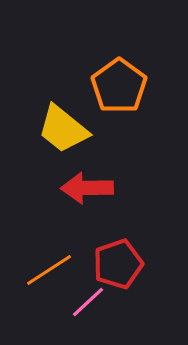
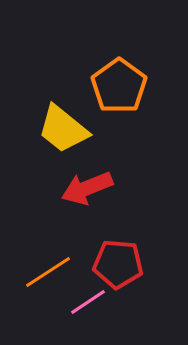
red arrow: rotated 21 degrees counterclockwise
red pentagon: rotated 24 degrees clockwise
orange line: moved 1 px left, 2 px down
pink line: rotated 9 degrees clockwise
